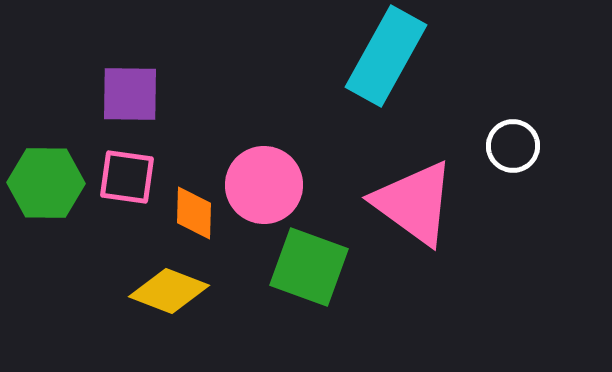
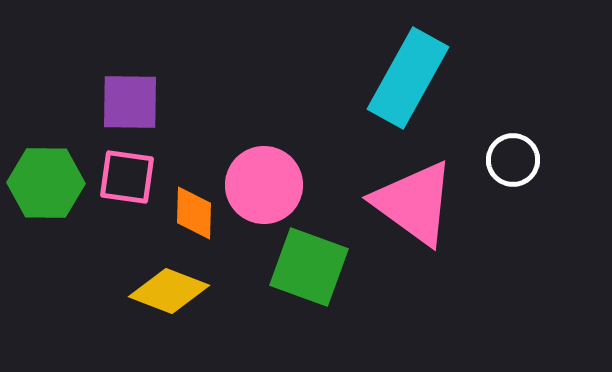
cyan rectangle: moved 22 px right, 22 px down
purple square: moved 8 px down
white circle: moved 14 px down
